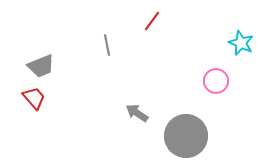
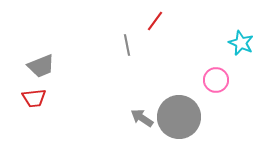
red line: moved 3 px right
gray line: moved 20 px right
pink circle: moved 1 px up
red trapezoid: rotated 125 degrees clockwise
gray arrow: moved 5 px right, 5 px down
gray circle: moved 7 px left, 19 px up
